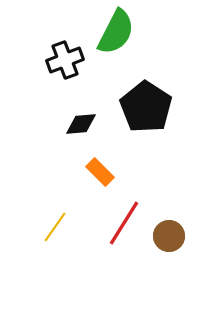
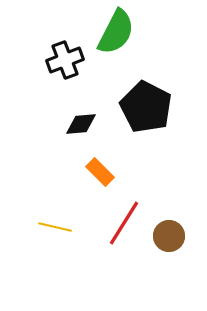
black pentagon: rotated 6 degrees counterclockwise
yellow line: rotated 68 degrees clockwise
